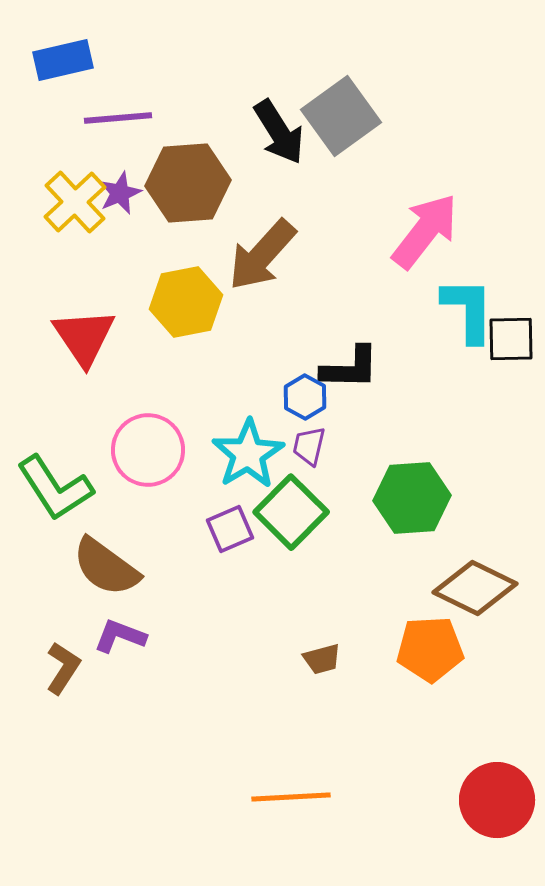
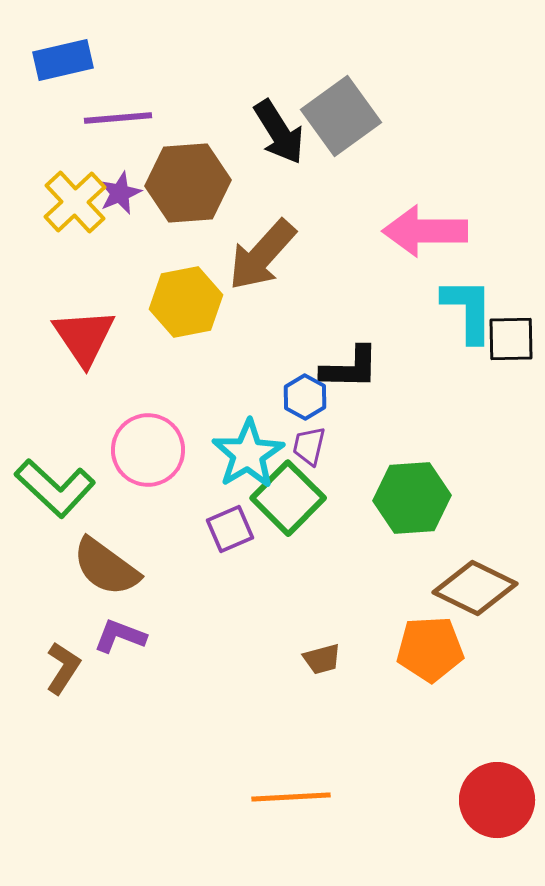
pink arrow: rotated 128 degrees counterclockwise
green L-shape: rotated 14 degrees counterclockwise
green square: moved 3 px left, 14 px up
